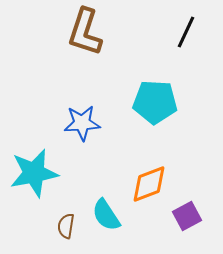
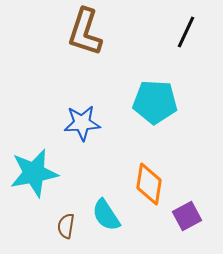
orange diamond: rotated 60 degrees counterclockwise
